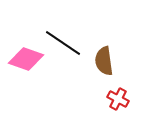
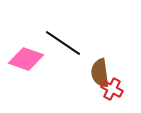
brown semicircle: moved 4 px left, 12 px down
red cross: moved 6 px left, 10 px up
